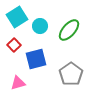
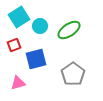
cyan square: moved 2 px right
green ellipse: rotated 15 degrees clockwise
red square: rotated 24 degrees clockwise
gray pentagon: moved 2 px right
